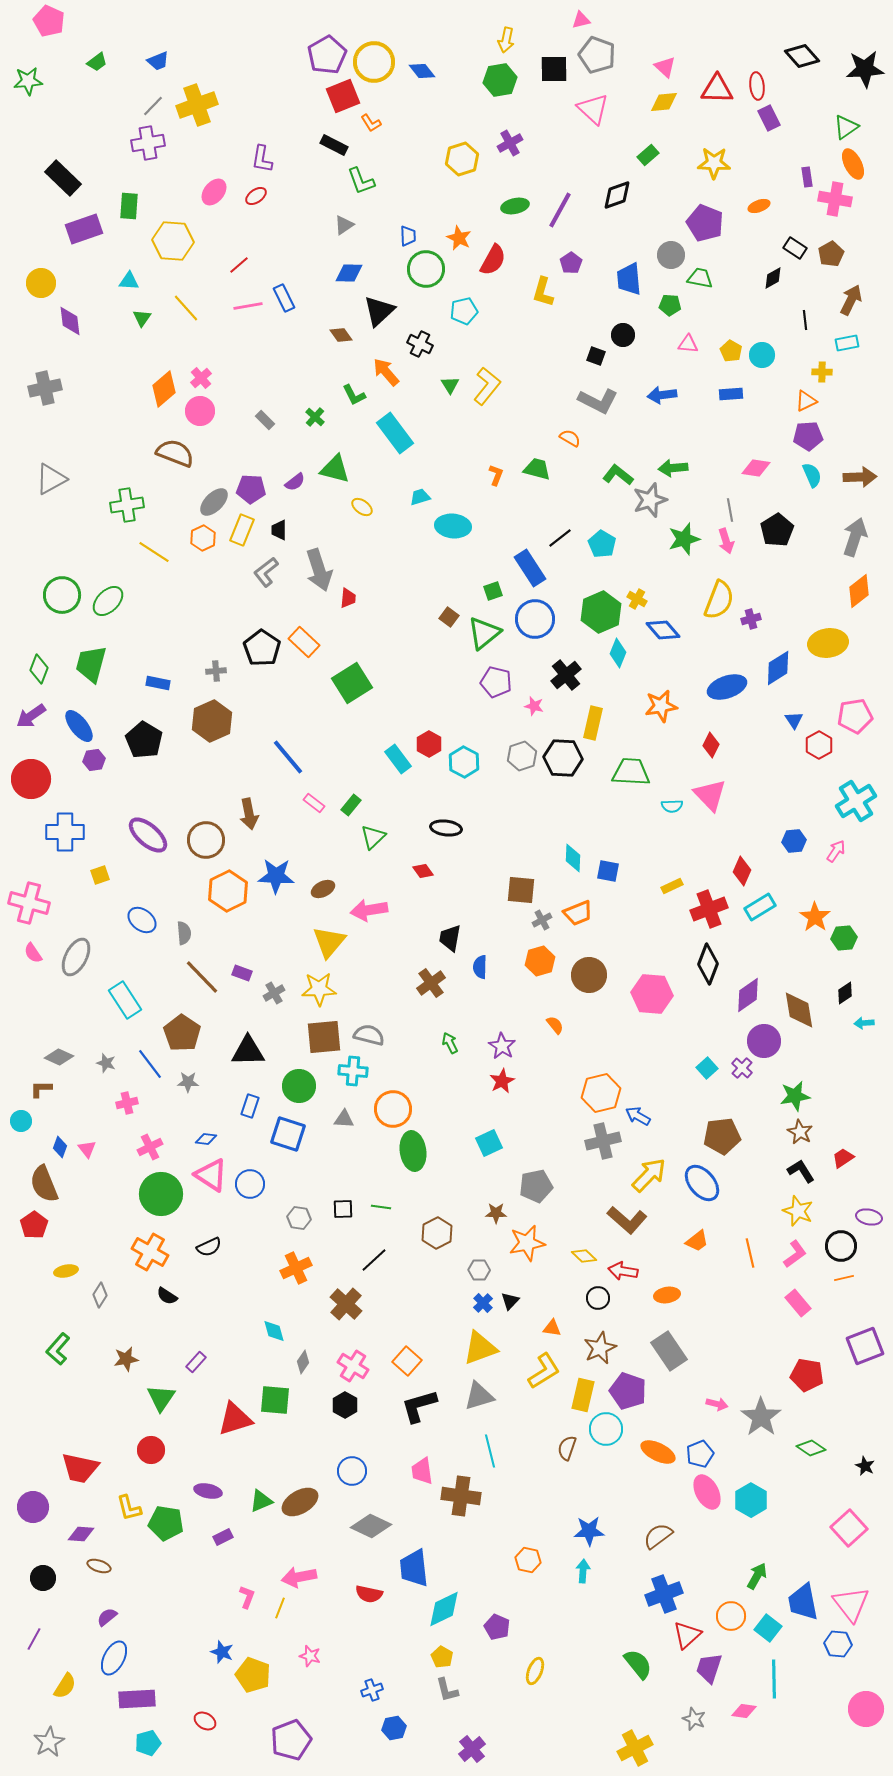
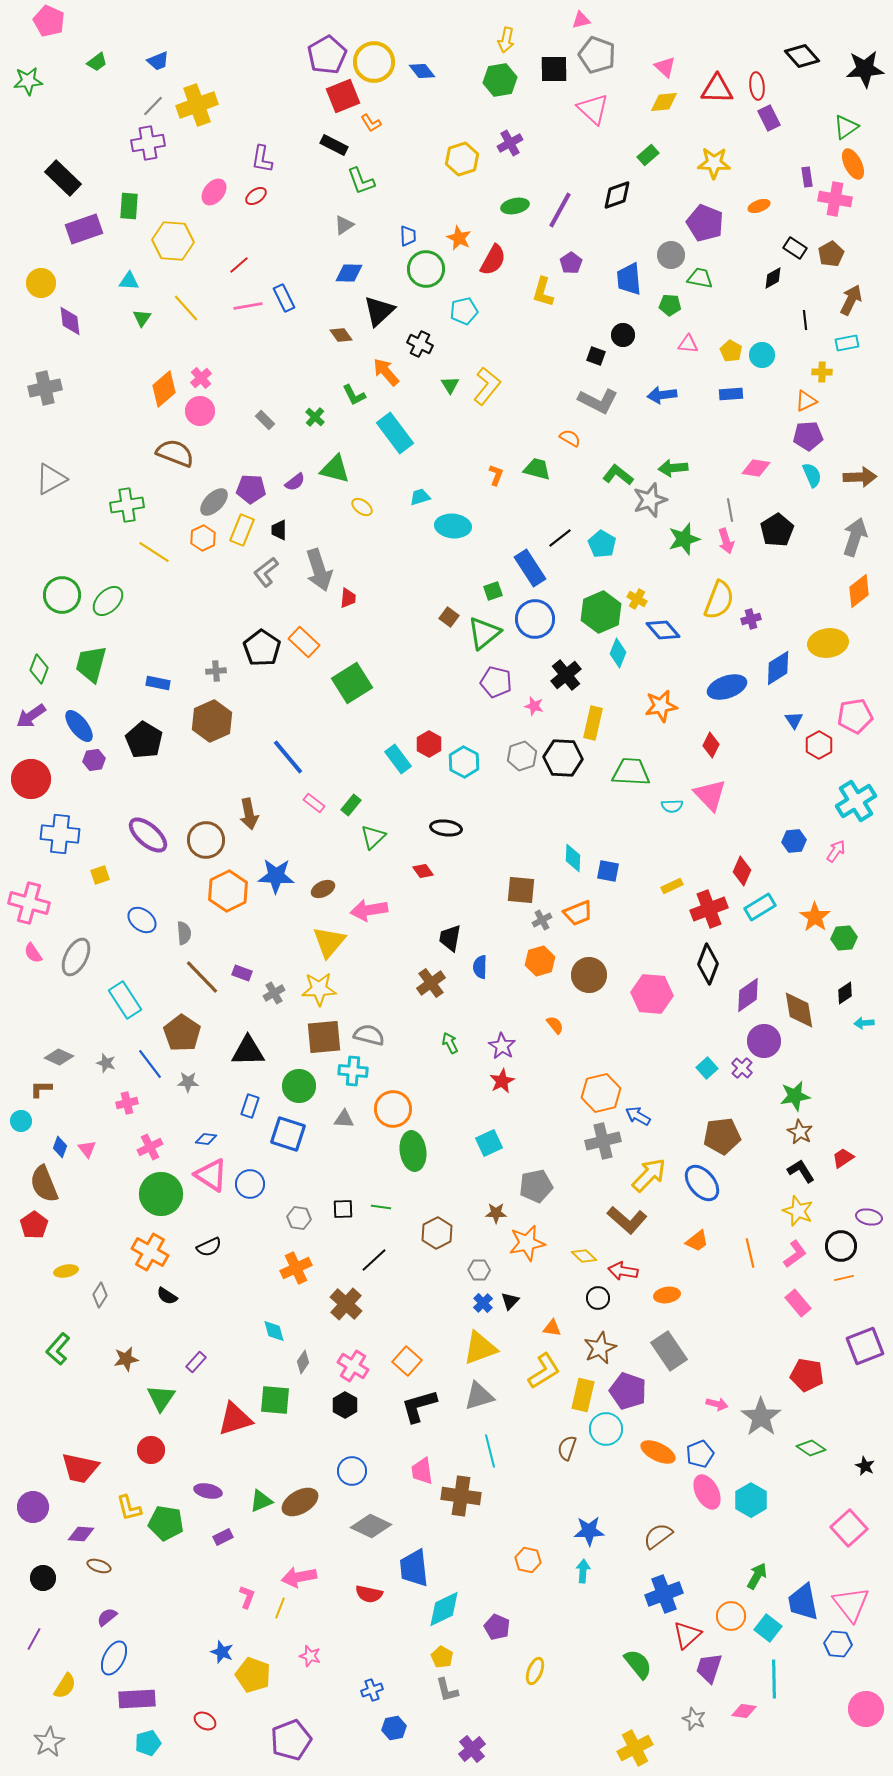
blue cross at (65, 832): moved 5 px left, 2 px down; rotated 6 degrees clockwise
